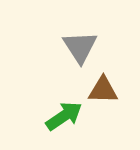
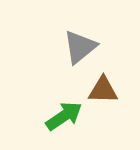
gray triangle: rotated 24 degrees clockwise
